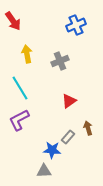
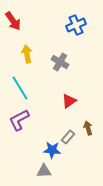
gray cross: moved 1 px down; rotated 36 degrees counterclockwise
